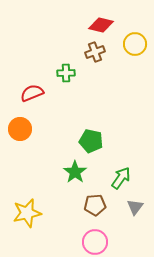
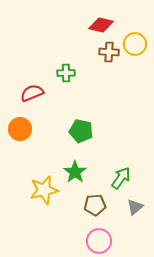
brown cross: moved 14 px right; rotated 24 degrees clockwise
green pentagon: moved 10 px left, 10 px up
gray triangle: rotated 12 degrees clockwise
yellow star: moved 17 px right, 23 px up
pink circle: moved 4 px right, 1 px up
